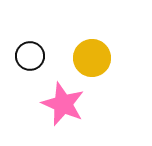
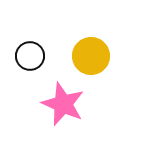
yellow circle: moved 1 px left, 2 px up
